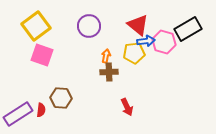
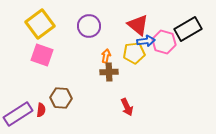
yellow square: moved 4 px right, 2 px up
